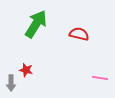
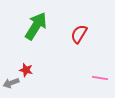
green arrow: moved 2 px down
red semicircle: rotated 72 degrees counterclockwise
gray arrow: rotated 70 degrees clockwise
